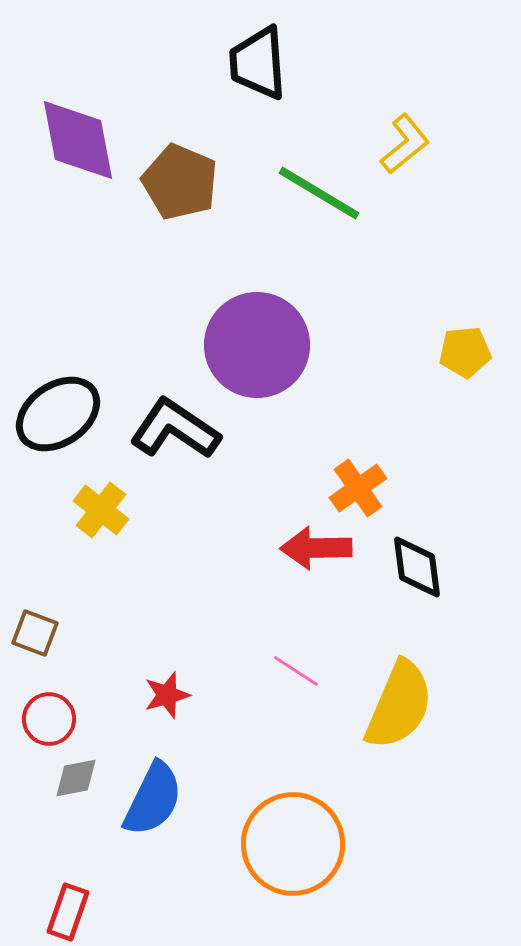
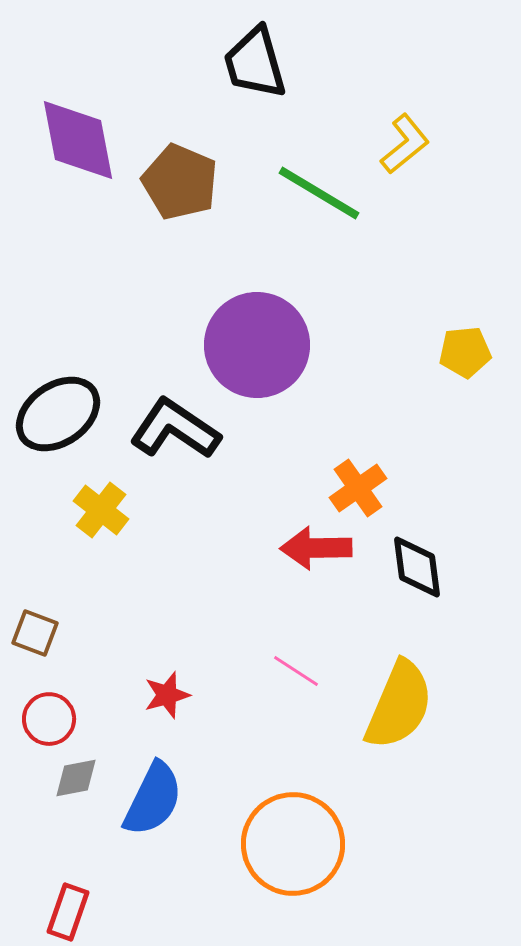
black trapezoid: moved 3 px left; rotated 12 degrees counterclockwise
